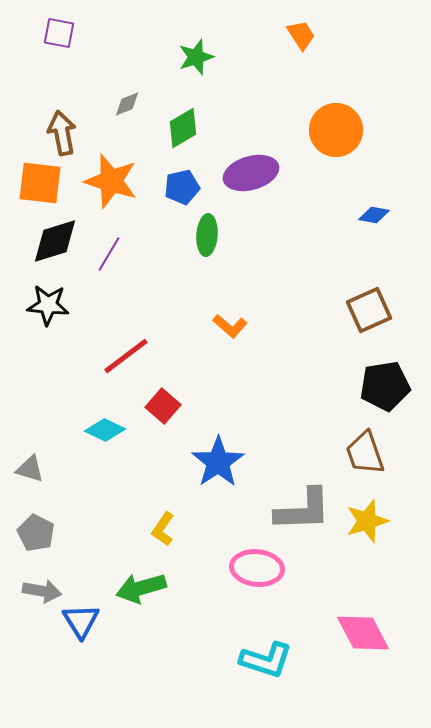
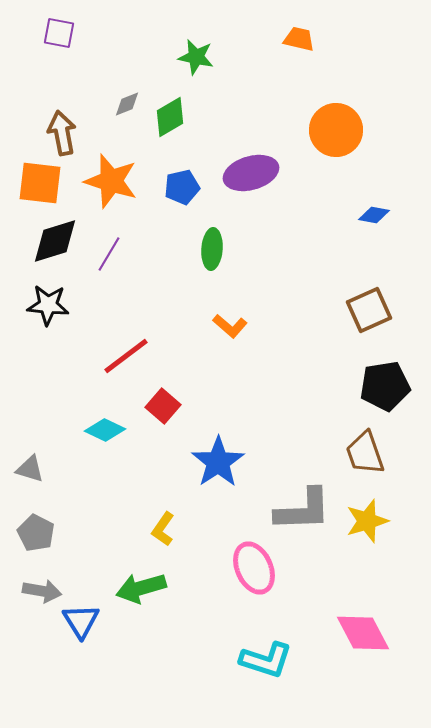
orange trapezoid: moved 2 px left, 4 px down; rotated 44 degrees counterclockwise
green star: rotated 30 degrees clockwise
green diamond: moved 13 px left, 11 px up
green ellipse: moved 5 px right, 14 px down
pink ellipse: moved 3 px left; rotated 60 degrees clockwise
